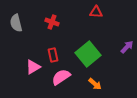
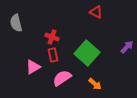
red triangle: rotated 24 degrees clockwise
red cross: moved 15 px down
green square: moved 1 px left, 1 px up; rotated 10 degrees counterclockwise
pink semicircle: moved 1 px right, 1 px down
